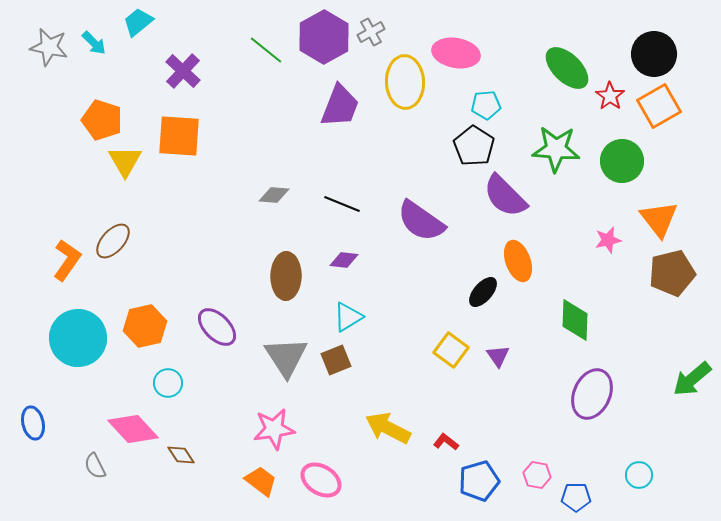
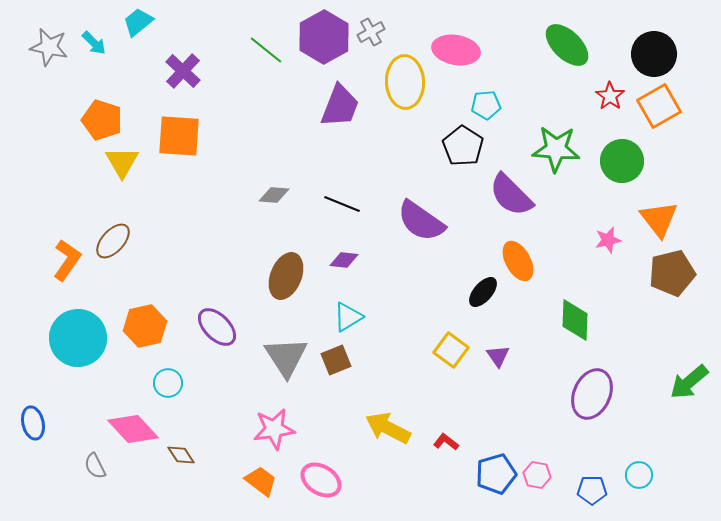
pink ellipse at (456, 53): moved 3 px up
green ellipse at (567, 68): moved 23 px up
black pentagon at (474, 146): moved 11 px left
yellow triangle at (125, 161): moved 3 px left, 1 px down
purple semicircle at (505, 196): moved 6 px right, 1 px up
orange ellipse at (518, 261): rotated 9 degrees counterclockwise
brown ellipse at (286, 276): rotated 21 degrees clockwise
green arrow at (692, 379): moved 3 px left, 3 px down
blue pentagon at (479, 481): moved 17 px right, 7 px up
blue pentagon at (576, 497): moved 16 px right, 7 px up
